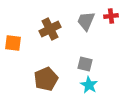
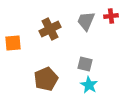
orange square: rotated 12 degrees counterclockwise
